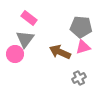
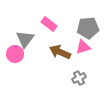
pink rectangle: moved 20 px right, 6 px down
gray pentagon: moved 7 px right, 1 px down; rotated 10 degrees counterclockwise
